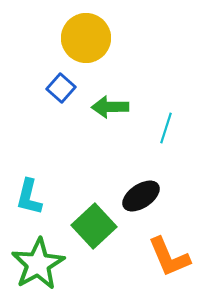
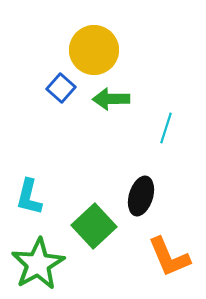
yellow circle: moved 8 px right, 12 px down
green arrow: moved 1 px right, 8 px up
black ellipse: rotated 39 degrees counterclockwise
